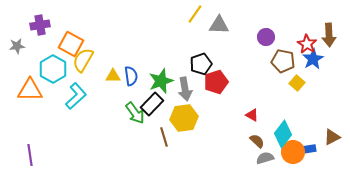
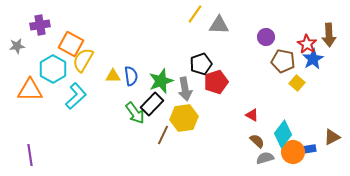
brown line: moved 1 px left, 2 px up; rotated 42 degrees clockwise
